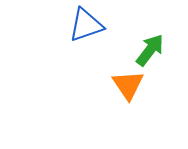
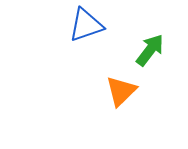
orange triangle: moved 7 px left, 6 px down; rotated 20 degrees clockwise
